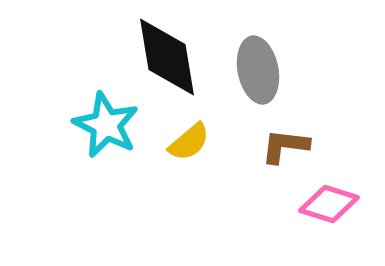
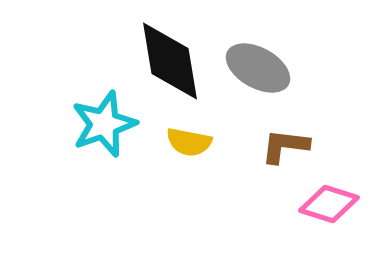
black diamond: moved 3 px right, 4 px down
gray ellipse: moved 2 px up; rotated 50 degrees counterclockwise
cyan star: moved 2 px left, 1 px up; rotated 26 degrees clockwise
yellow semicircle: rotated 51 degrees clockwise
